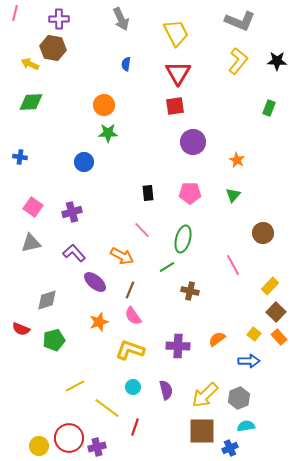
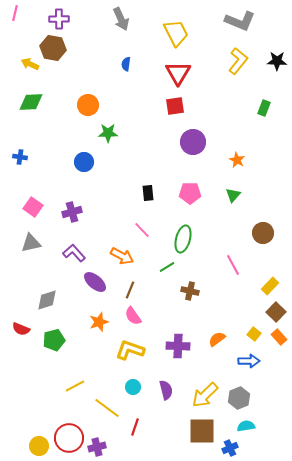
orange circle at (104, 105): moved 16 px left
green rectangle at (269, 108): moved 5 px left
